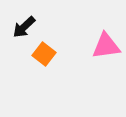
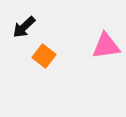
orange square: moved 2 px down
